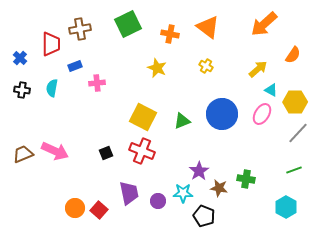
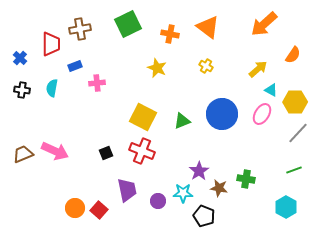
purple trapezoid: moved 2 px left, 3 px up
